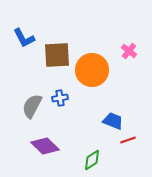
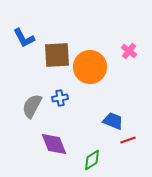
orange circle: moved 2 px left, 3 px up
purple diamond: moved 9 px right, 2 px up; rotated 24 degrees clockwise
